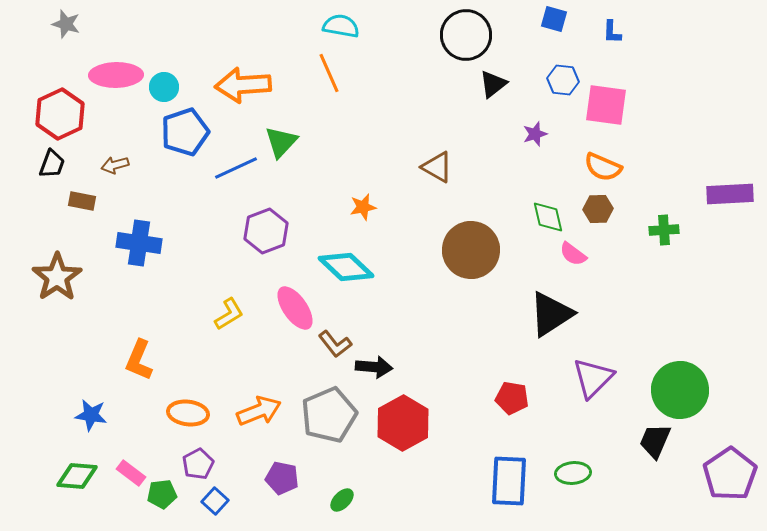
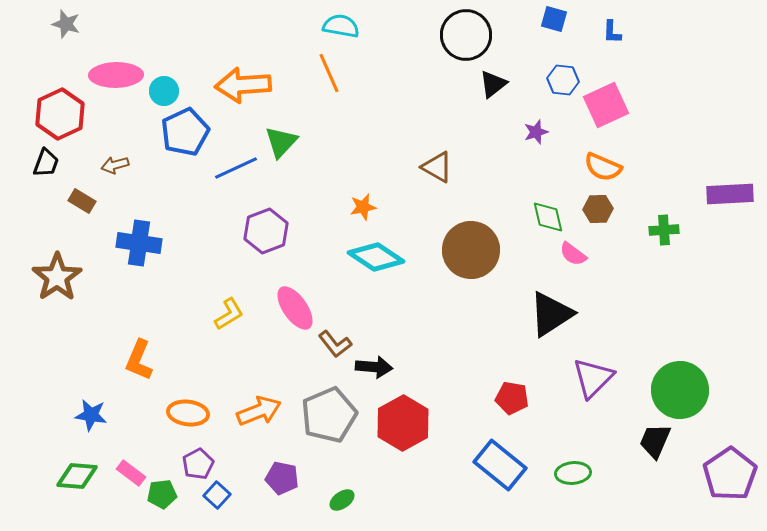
cyan circle at (164, 87): moved 4 px down
pink square at (606, 105): rotated 33 degrees counterclockwise
blue pentagon at (185, 132): rotated 6 degrees counterclockwise
purple star at (535, 134): moved 1 px right, 2 px up
black trapezoid at (52, 164): moved 6 px left, 1 px up
brown rectangle at (82, 201): rotated 20 degrees clockwise
cyan diamond at (346, 267): moved 30 px right, 10 px up; rotated 10 degrees counterclockwise
blue rectangle at (509, 481): moved 9 px left, 16 px up; rotated 54 degrees counterclockwise
green ellipse at (342, 500): rotated 10 degrees clockwise
blue square at (215, 501): moved 2 px right, 6 px up
